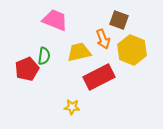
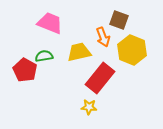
pink trapezoid: moved 5 px left, 3 px down
orange arrow: moved 2 px up
green semicircle: rotated 108 degrees counterclockwise
red pentagon: moved 2 px left, 1 px down; rotated 20 degrees counterclockwise
red rectangle: moved 1 px right, 1 px down; rotated 24 degrees counterclockwise
yellow star: moved 17 px right
